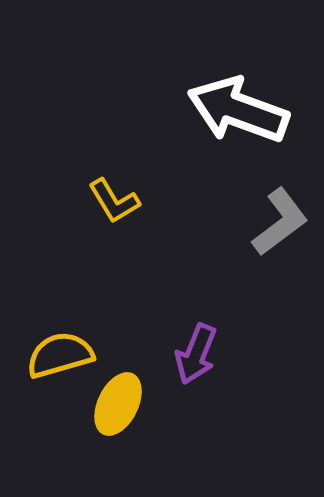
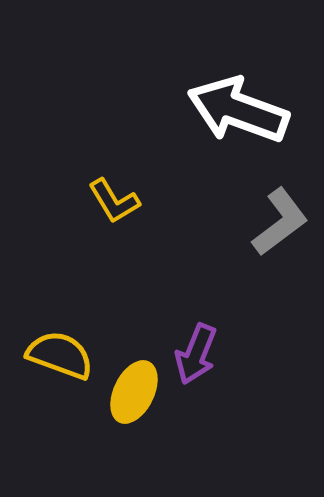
yellow semicircle: rotated 36 degrees clockwise
yellow ellipse: moved 16 px right, 12 px up
